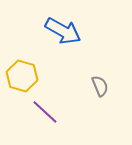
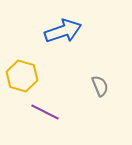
blue arrow: rotated 48 degrees counterclockwise
purple line: rotated 16 degrees counterclockwise
